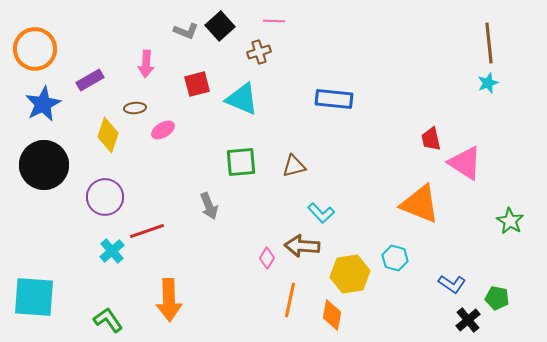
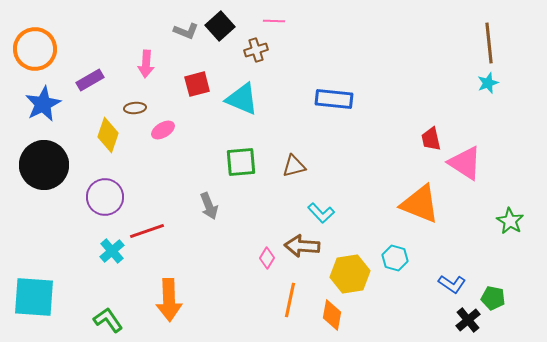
brown cross: moved 3 px left, 2 px up
green pentagon: moved 4 px left
